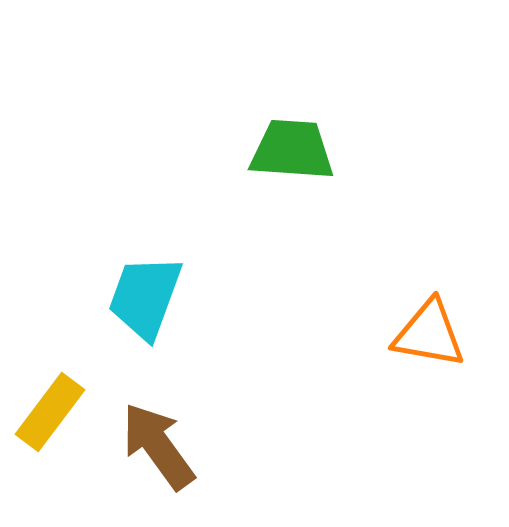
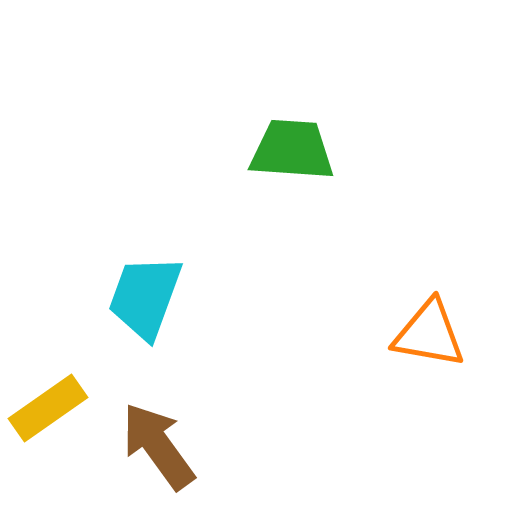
yellow rectangle: moved 2 px left, 4 px up; rotated 18 degrees clockwise
